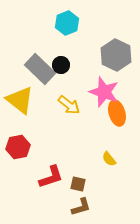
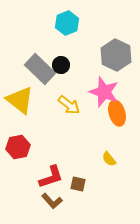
brown L-shape: moved 29 px left, 6 px up; rotated 65 degrees clockwise
